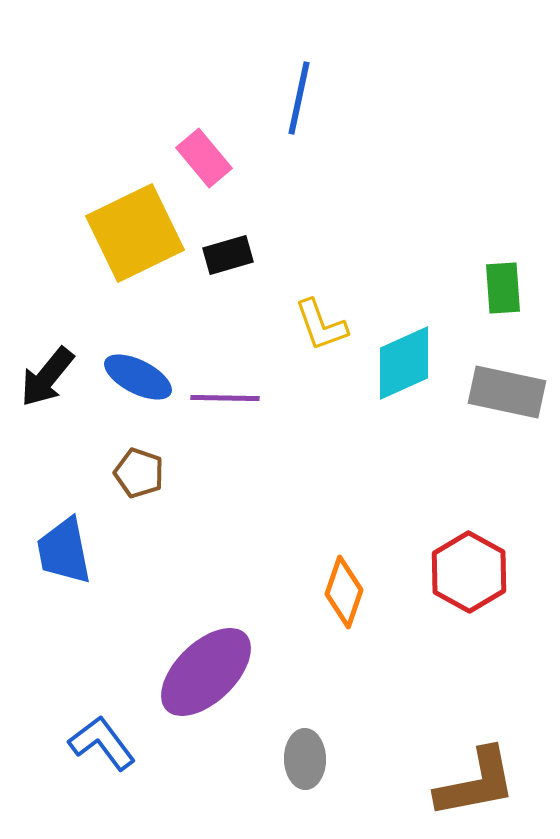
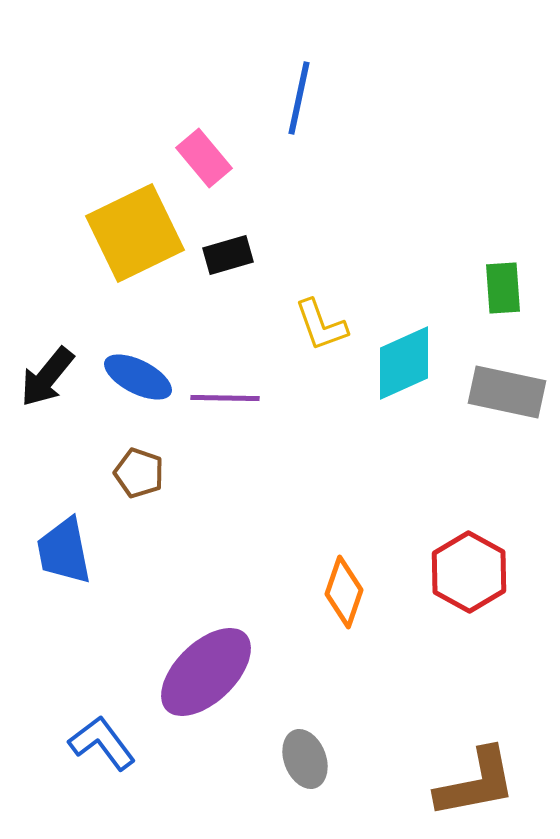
gray ellipse: rotated 20 degrees counterclockwise
